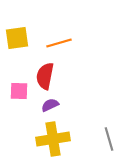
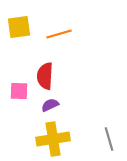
yellow square: moved 2 px right, 11 px up
orange line: moved 9 px up
red semicircle: rotated 8 degrees counterclockwise
